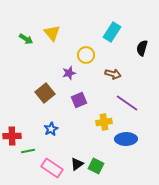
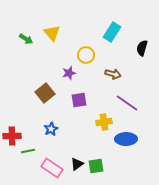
purple square: rotated 14 degrees clockwise
green square: rotated 35 degrees counterclockwise
